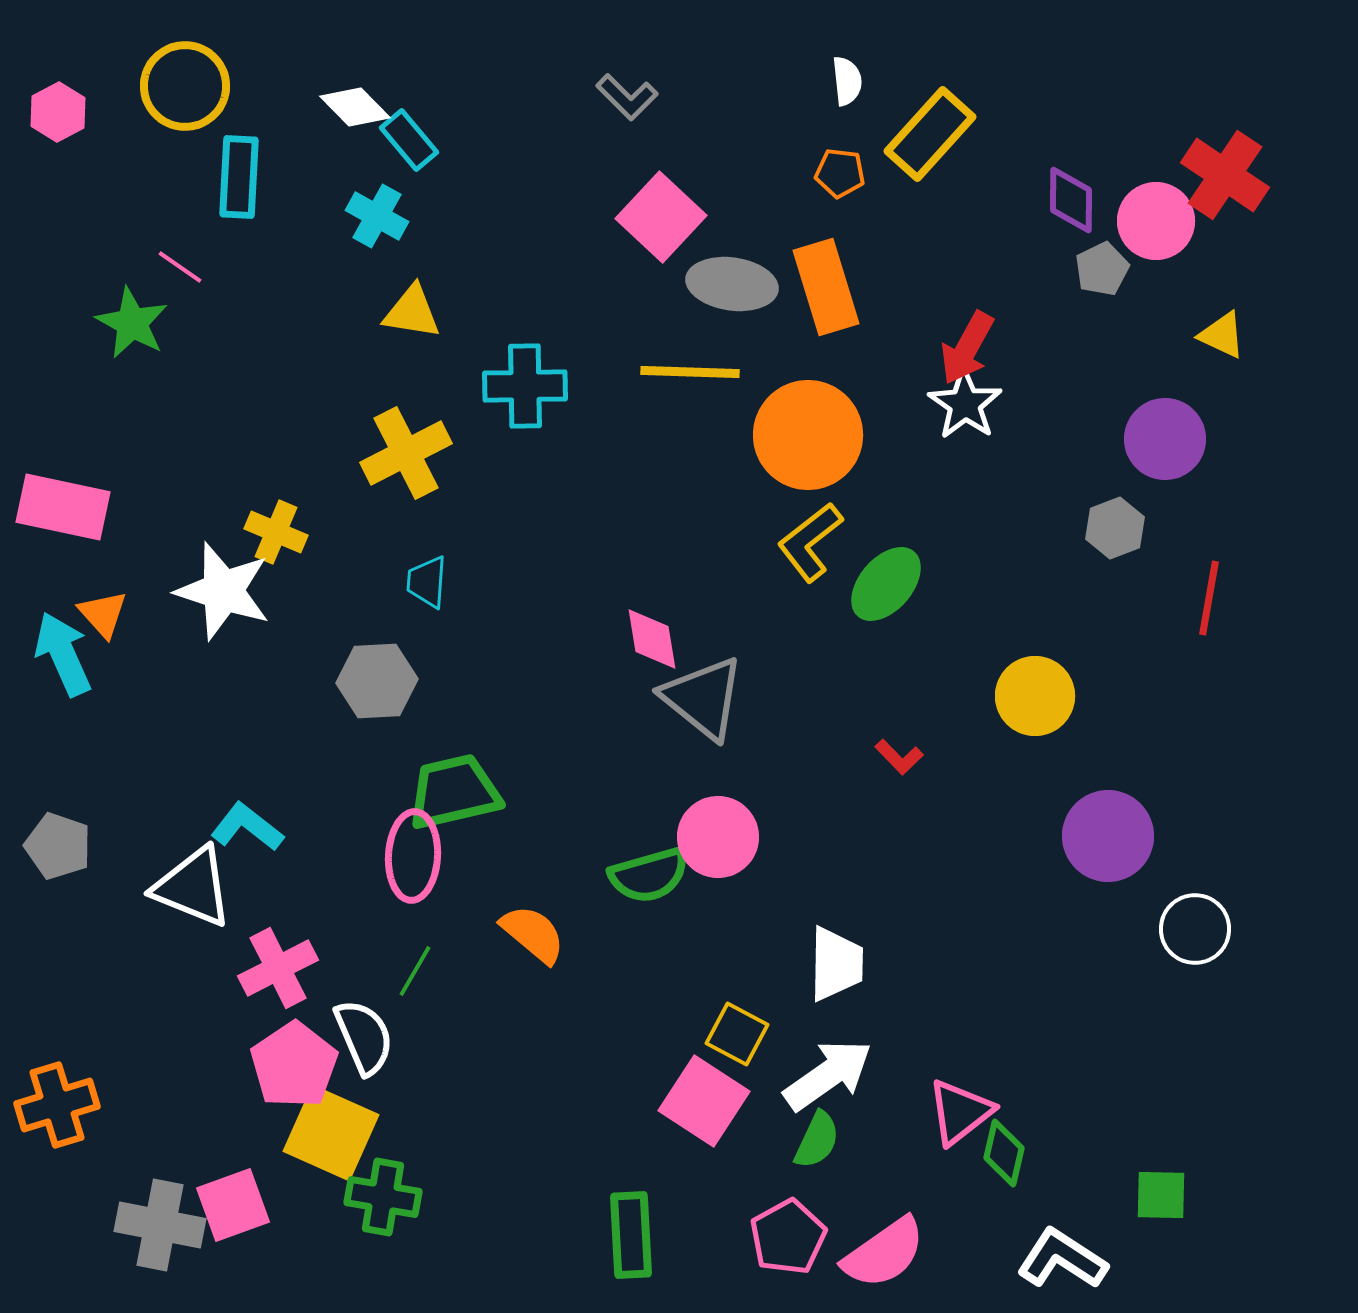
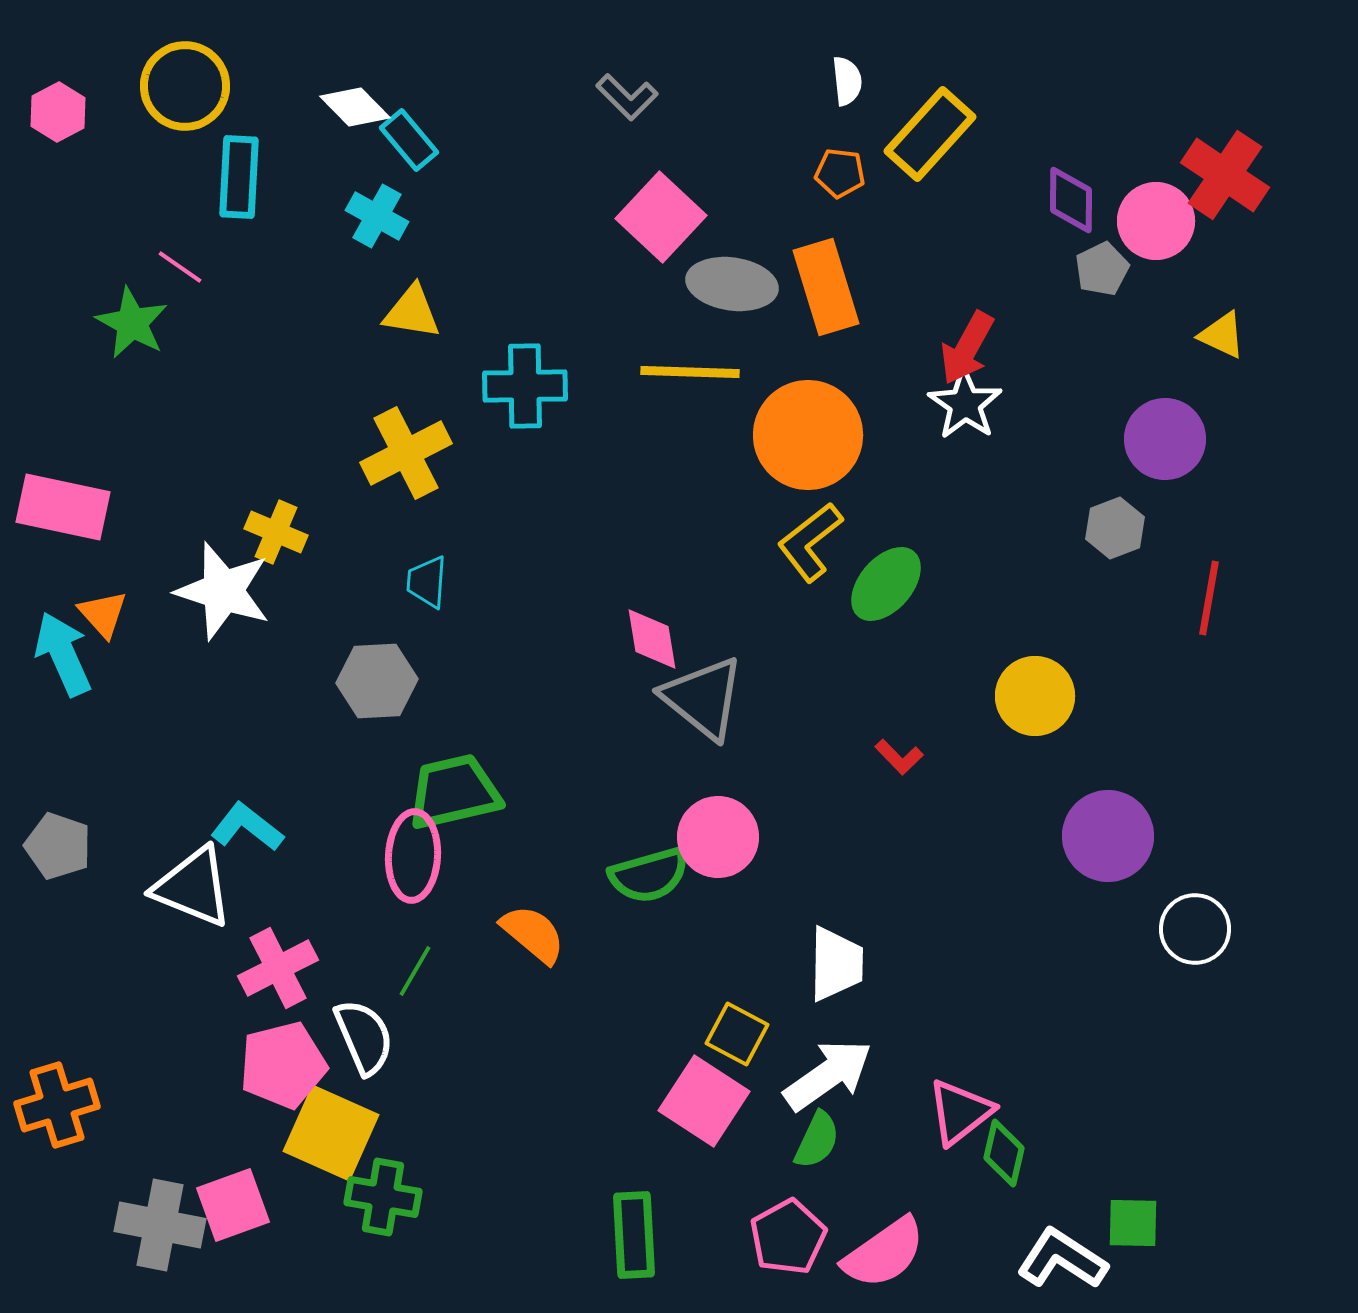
pink pentagon at (294, 1065): moved 11 px left; rotated 20 degrees clockwise
green square at (1161, 1195): moved 28 px left, 28 px down
green rectangle at (631, 1235): moved 3 px right
